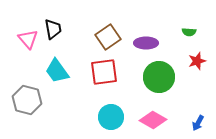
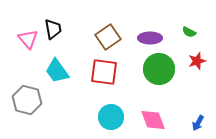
green semicircle: rotated 24 degrees clockwise
purple ellipse: moved 4 px right, 5 px up
red square: rotated 16 degrees clockwise
green circle: moved 8 px up
pink diamond: rotated 40 degrees clockwise
